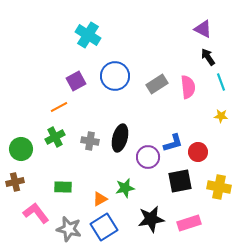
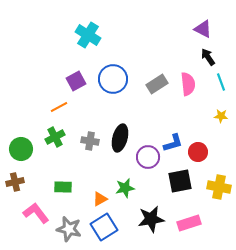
blue circle: moved 2 px left, 3 px down
pink semicircle: moved 3 px up
